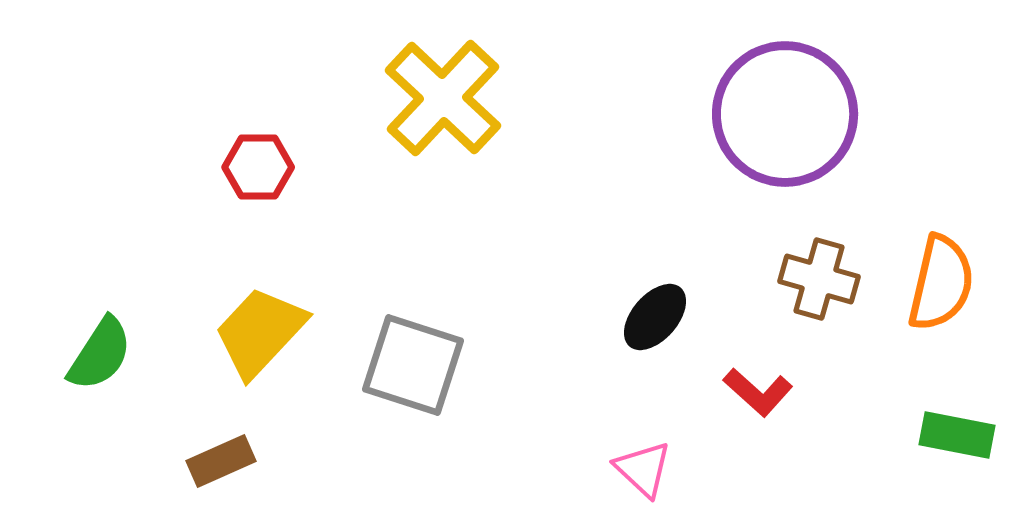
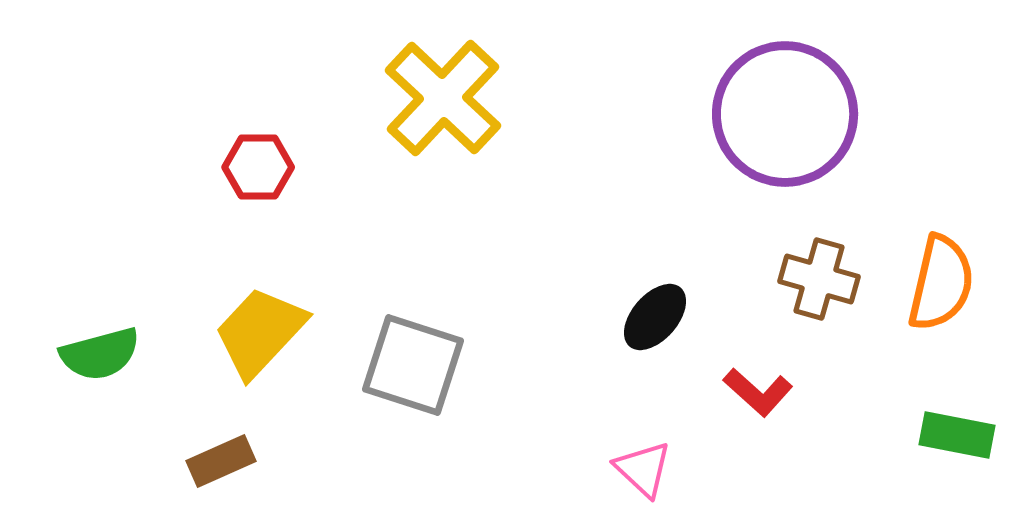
green semicircle: rotated 42 degrees clockwise
